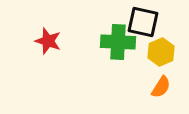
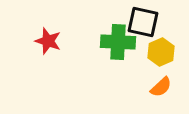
orange semicircle: rotated 15 degrees clockwise
